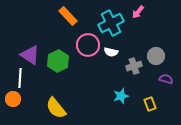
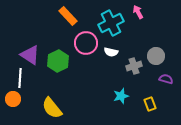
pink arrow: rotated 112 degrees clockwise
pink circle: moved 2 px left, 2 px up
yellow semicircle: moved 4 px left
